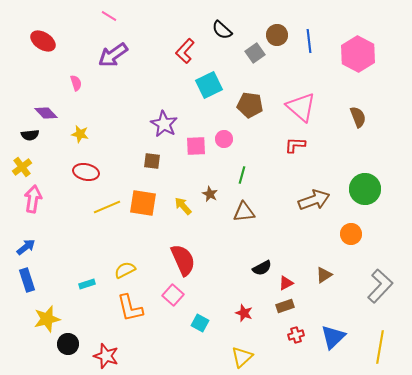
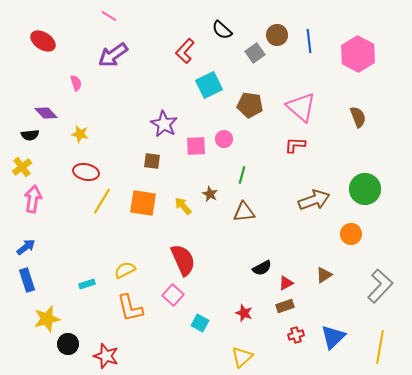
yellow line at (107, 207): moved 5 px left, 6 px up; rotated 36 degrees counterclockwise
